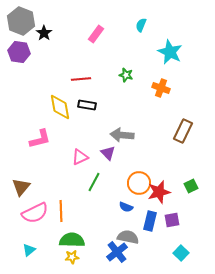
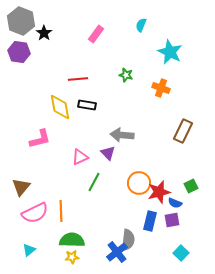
red line: moved 3 px left
blue semicircle: moved 49 px right, 4 px up
gray semicircle: moved 3 px down; rotated 85 degrees clockwise
